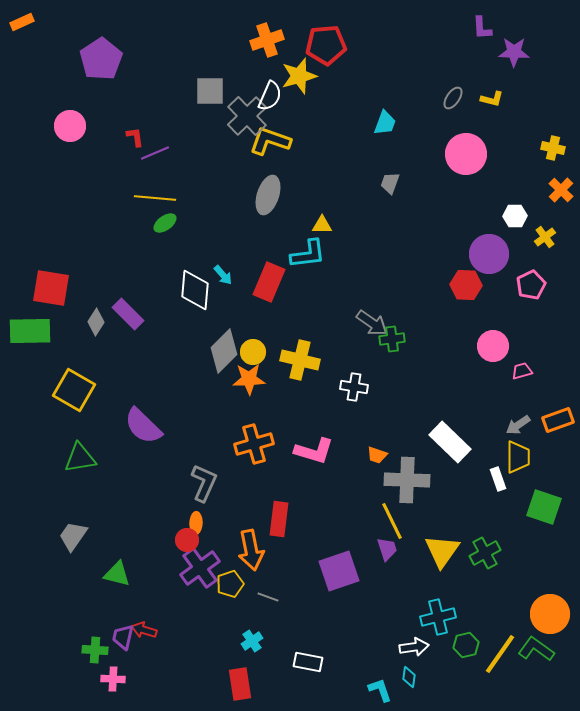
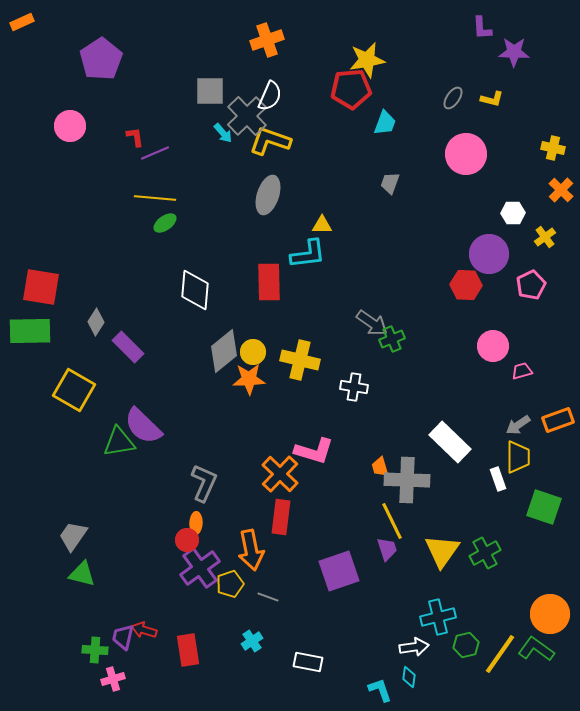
red pentagon at (326, 45): moved 25 px right, 44 px down
yellow star at (299, 76): moved 68 px right, 16 px up; rotated 6 degrees clockwise
white hexagon at (515, 216): moved 2 px left, 3 px up
cyan arrow at (223, 275): moved 142 px up
red rectangle at (269, 282): rotated 24 degrees counterclockwise
red square at (51, 288): moved 10 px left, 1 px up
purple rectangle at (128, 314): moved 33 px down
green cross at (392, 339): rotated 15 degrees counterclockwise
gray diamond at (224, 351): rotated 6 degrees clockwise
orange cross at (254, 444): moved 26 px right, 30 px down; rotated 30 degrees counterclockwise
orange trapezoid at (377, 455): moved 3 px right, 12 px down; rotated 55 degrees clockwise
green triangle at (80, 458): moved 39 px right, 16 px up
red rectangle at (279, 519): moved 2 px right, 2 px up
green triangle at (117, 574): moved 35 px left
pink cross at (113, 679): rotated 20 degrees counterclockwise
red rectangle at (240, 684): moved 52 px left, 34 px up
